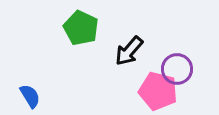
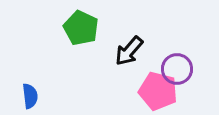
blue semicircle: rotated 25 degrees clockwise
